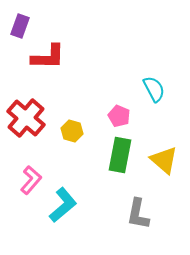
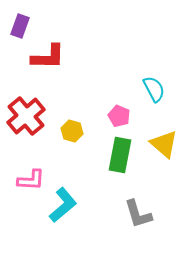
red cross: moved 2 px up; rotated 9 degrees clockwise
yellow triangle: moved 16 px up
pink L-shape: rotated 52 degrees clockwise
gray L-shape: rotated 28 degrees counterclockwise
